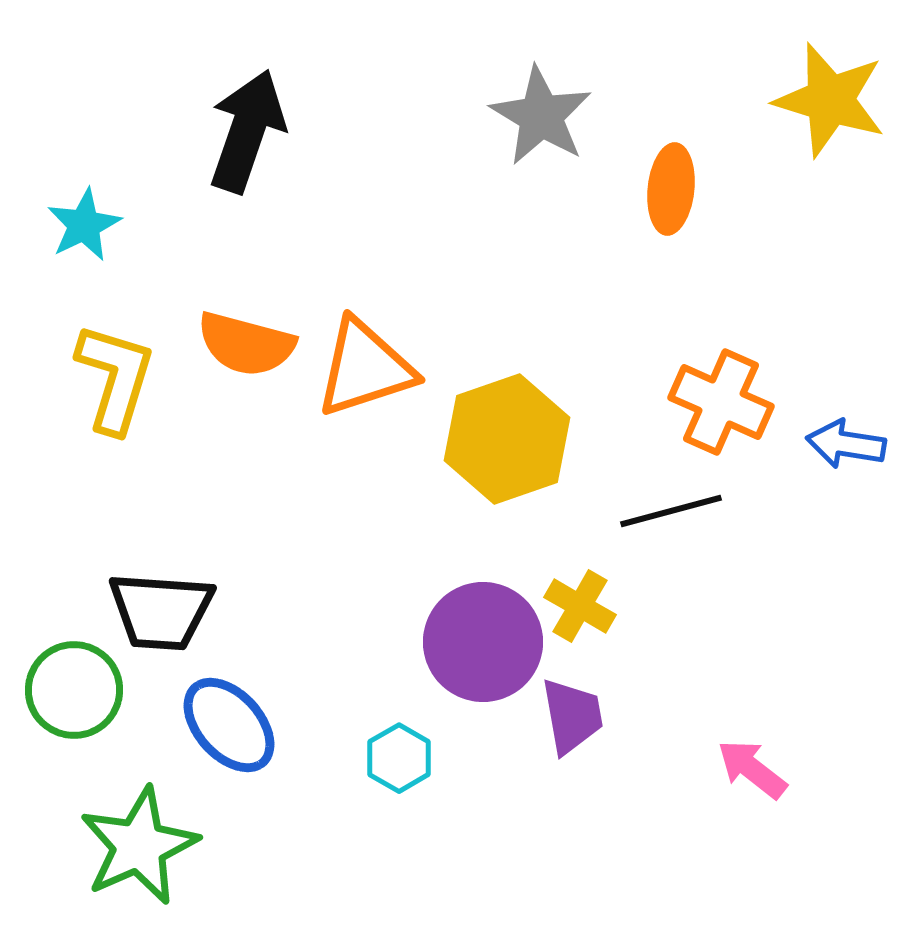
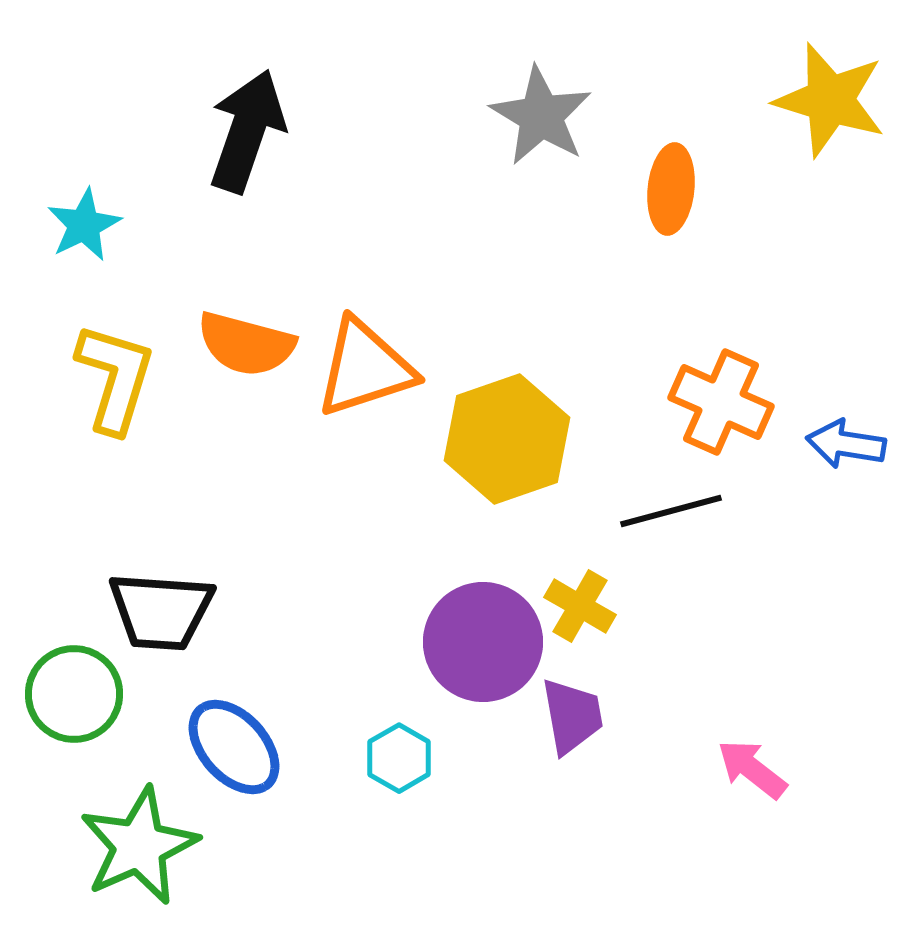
green circle: moved 4 px down
blue ellipse: moved 5 px right, 22 px down
